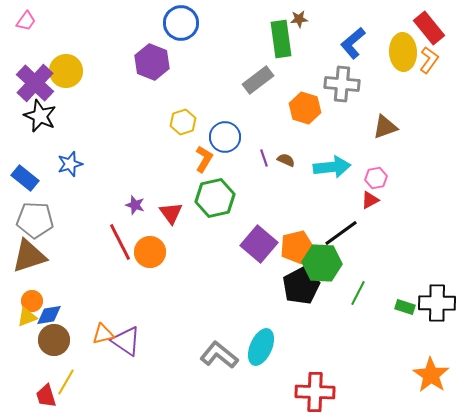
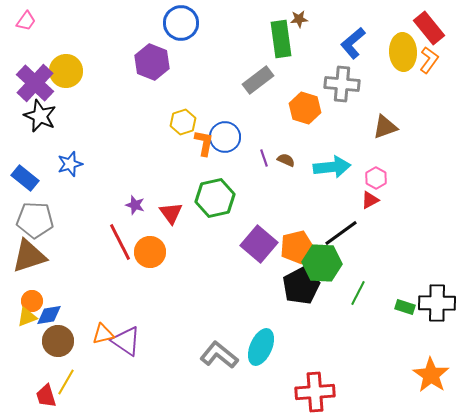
orange L-shape at (204, 159): moved 16 px up; rotated 20 degrees counterclockwise
pink hexagon at (376, 178): rotated 20 degrees counterclockwise
brown circle at (54, 340): moved 4 px right, 1 px down
red cross at (315, 392): rotated 6 degrees counterclockwise
